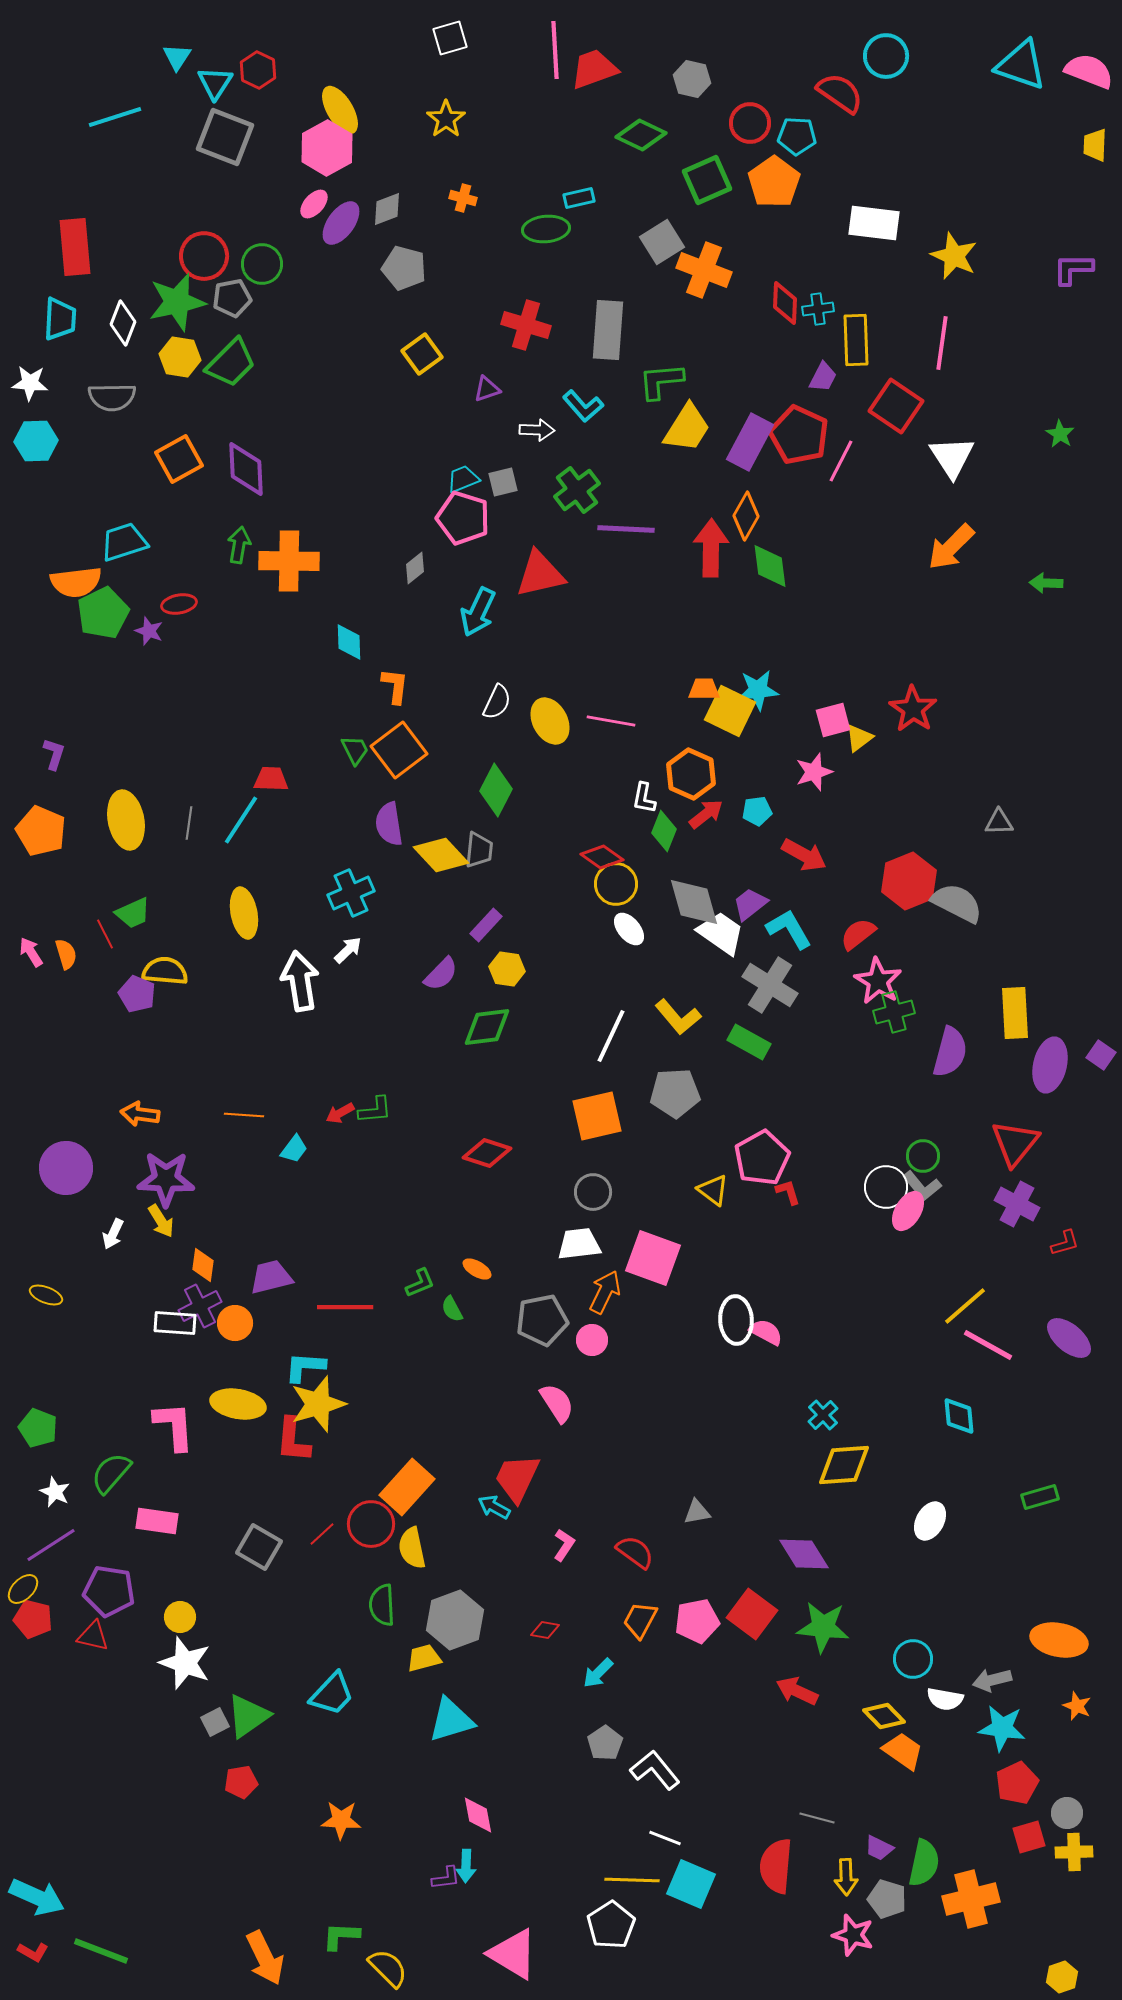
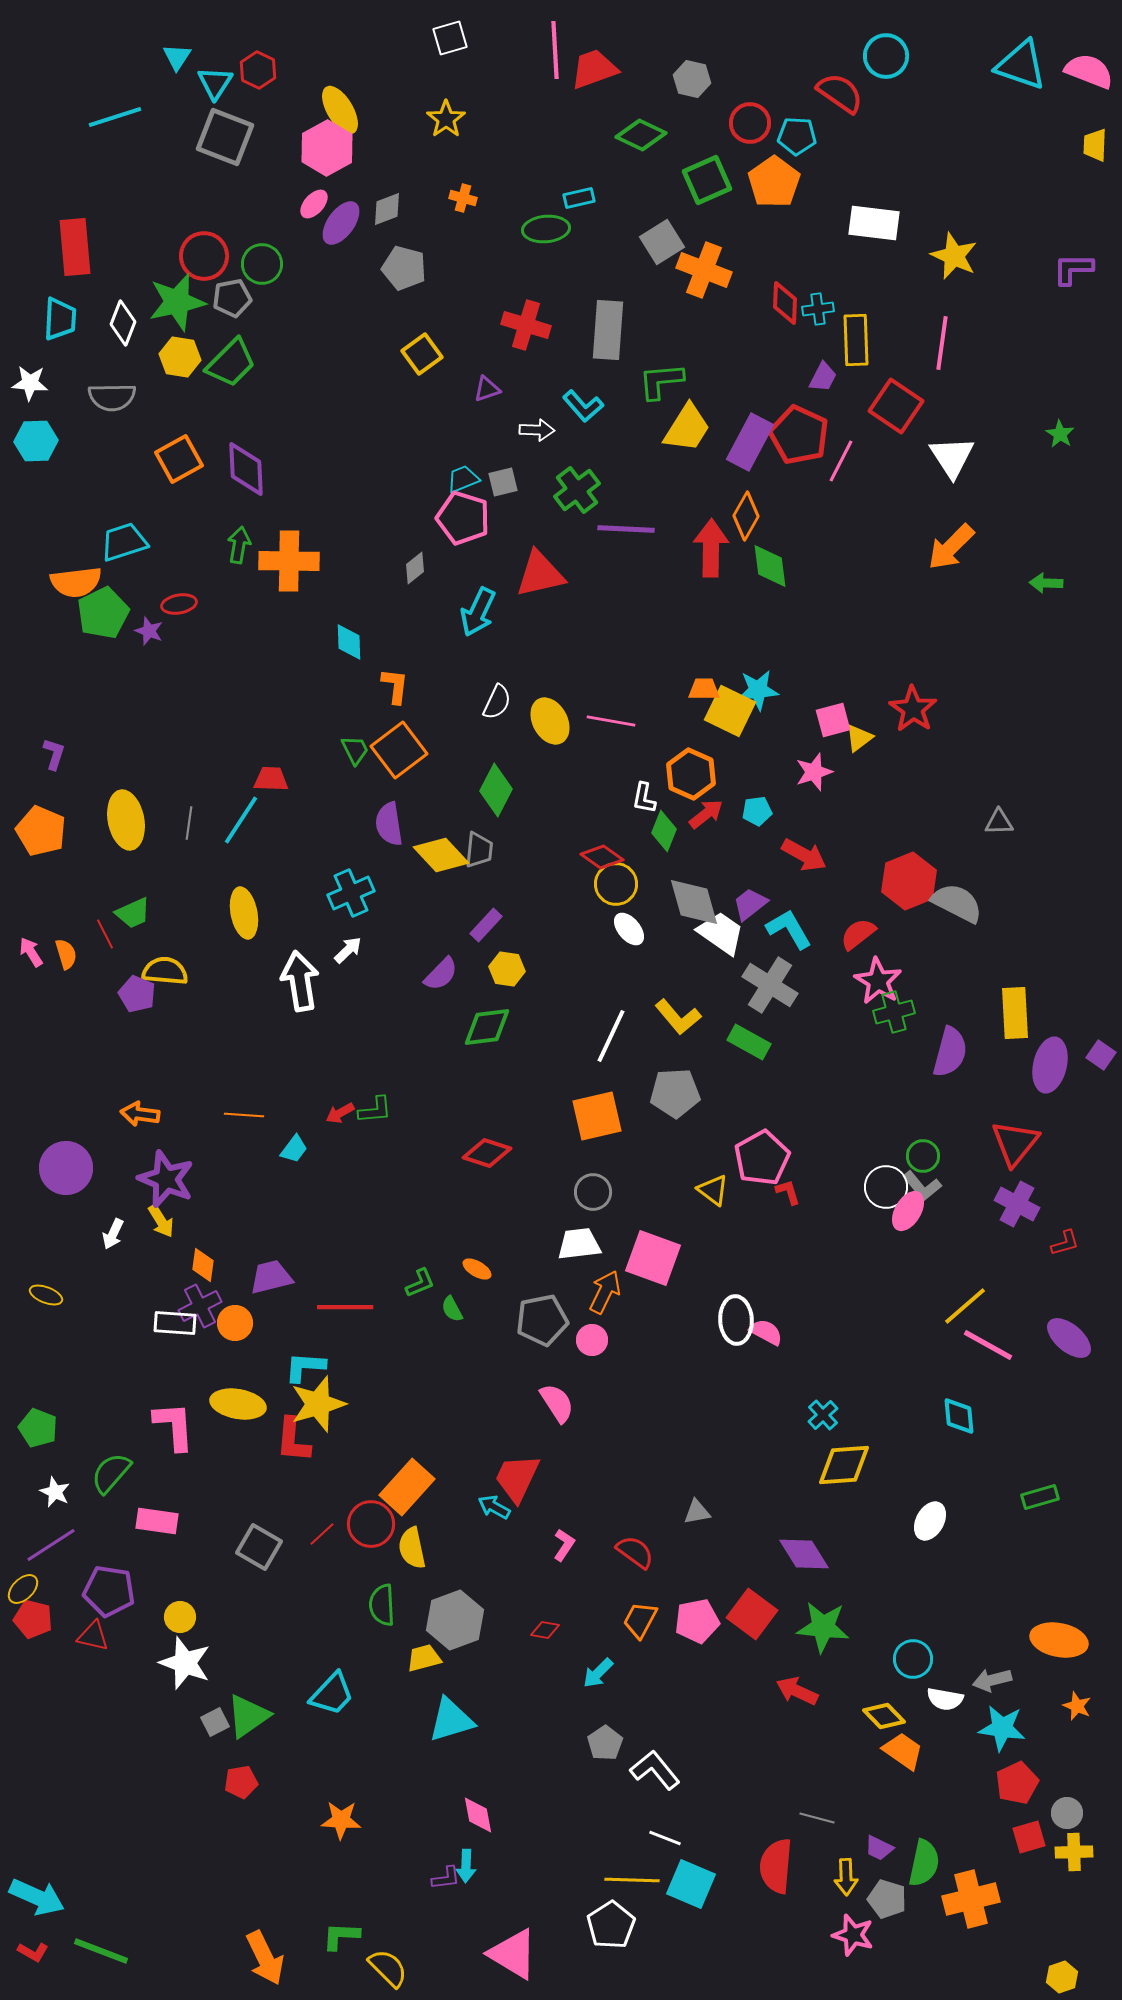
purple star at (166, 1179): rotated 20 degrees clockwise
